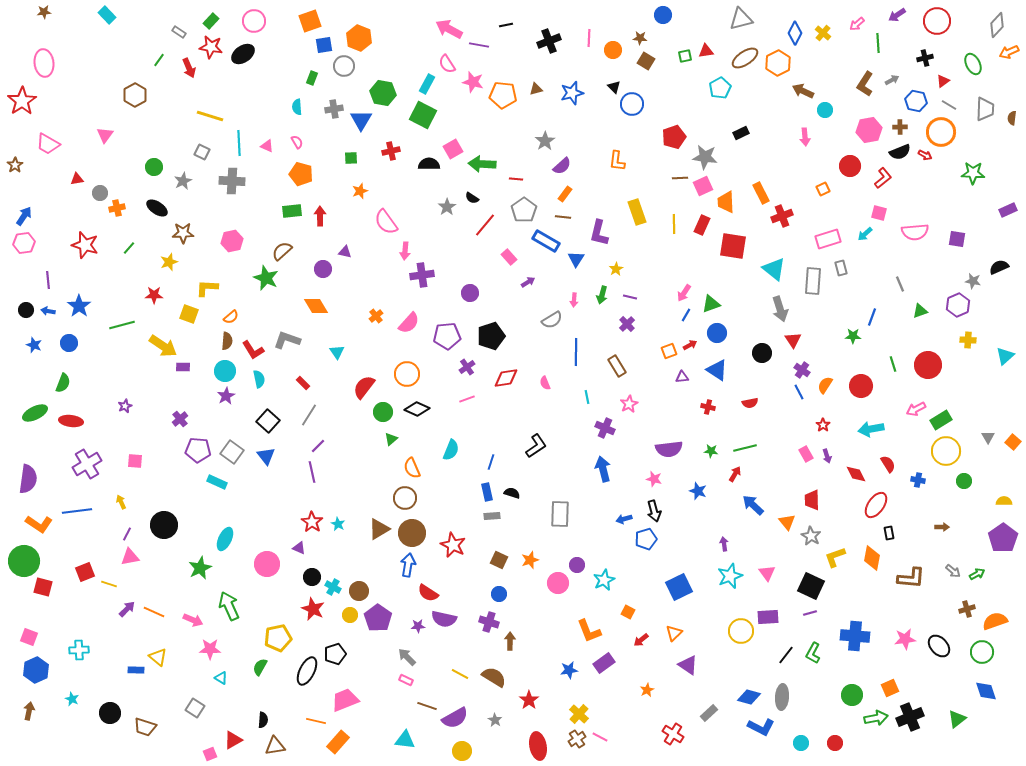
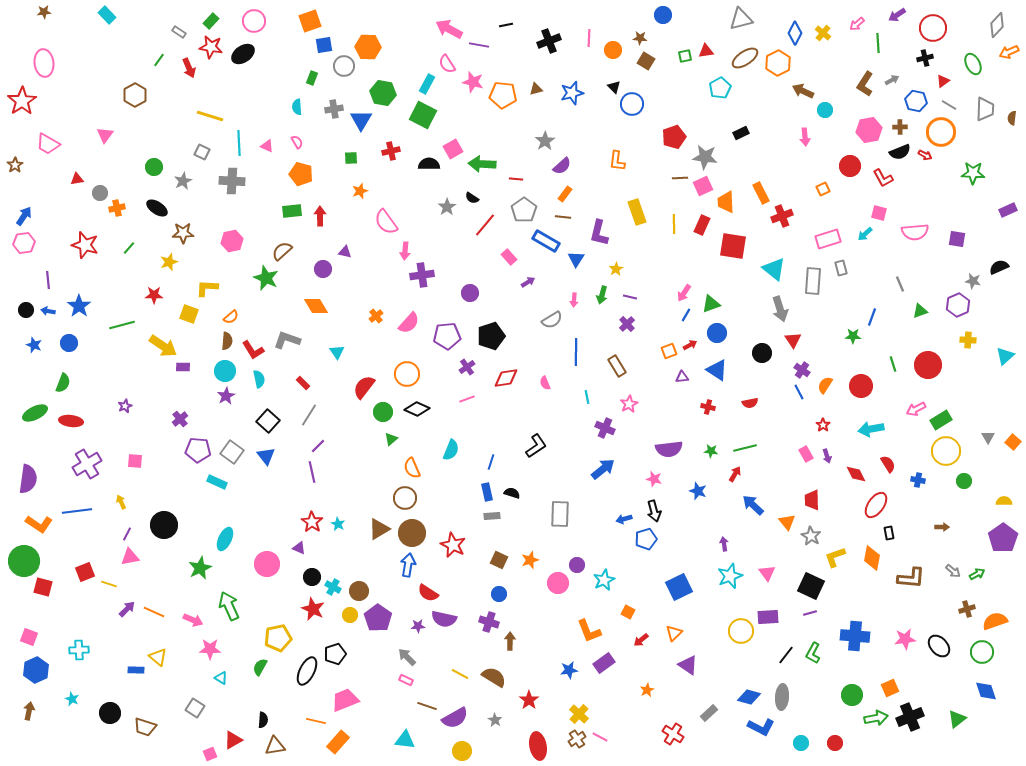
red circle at (937, 21): moved 4 px left, 7 px down
orange hexagon at (359, 38): moved 9 px right, 9 px down; rotated 20 degrees counterclockwise
red L-shape at (883, 178): rotated 100 degrees clockwise
blue arrow at (603, 469): rotated 65 degrees clockwise
